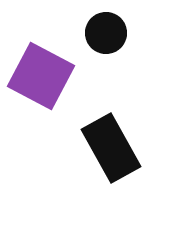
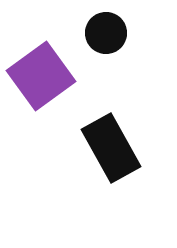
purple square: rotated 26 degrees clockwise
